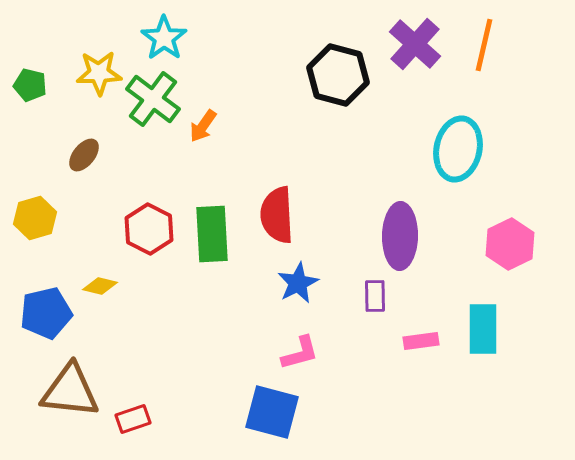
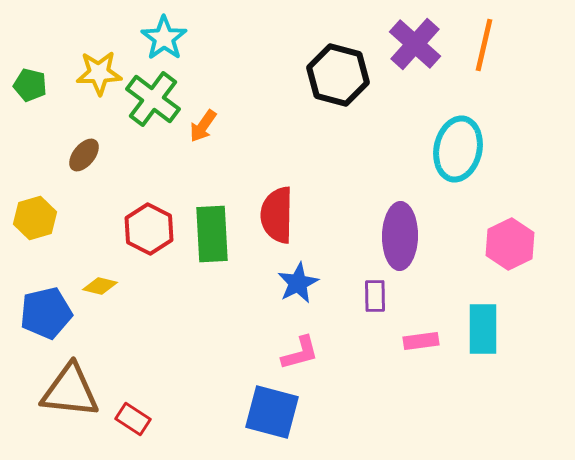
red semicircle: rotated 4 degrees clockwise
red rectangle: rotated 52 degrees clockwise
